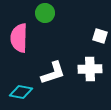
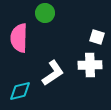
white square: moved 3 px left, 1 px down
white cross: moved 4 px up
white L-shape: rotated 16 degrees counterclockwise
cyan diamond: moved 1 px left, 1 px up; rotated 25 degrees counterclockwise
